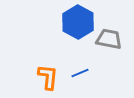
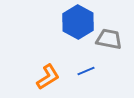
blue line: moved 6 px right, 2 px up
orange L-shape: rotated 52 degrees clockwise
